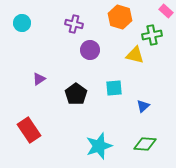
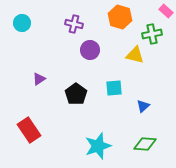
green cross: moved 1 px up
cyan star: moved 1 px left
